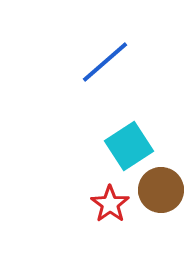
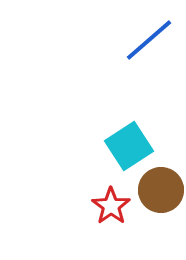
blue line: moved 44 px right, 22 px up
red star: moved 1 px right, 2 px down
